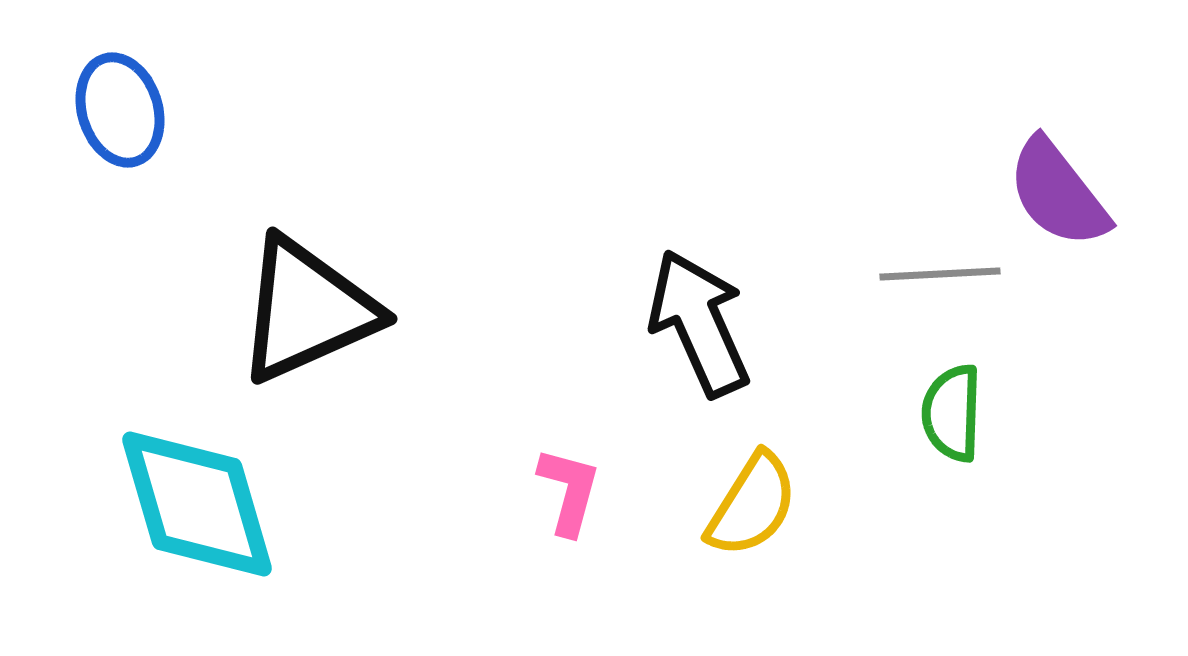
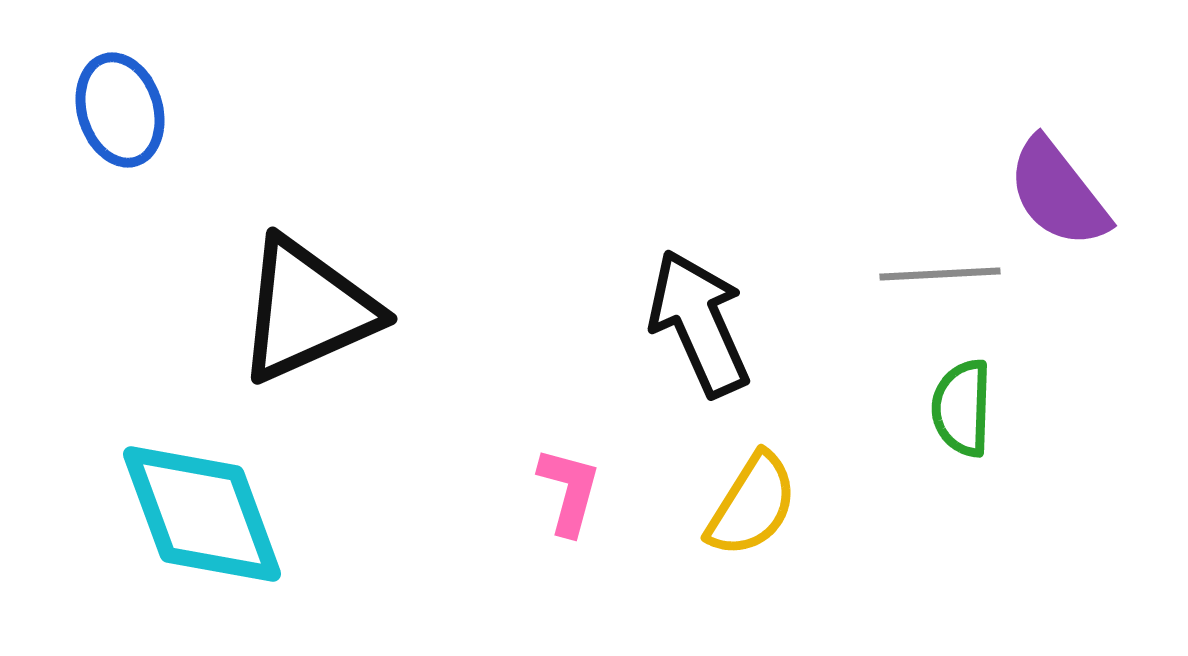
green semicircle: moved 10 px right, 5 px up
cyan diamond: moved 5 px right, 10 px down; rotated 4 degrees counterclockwise
